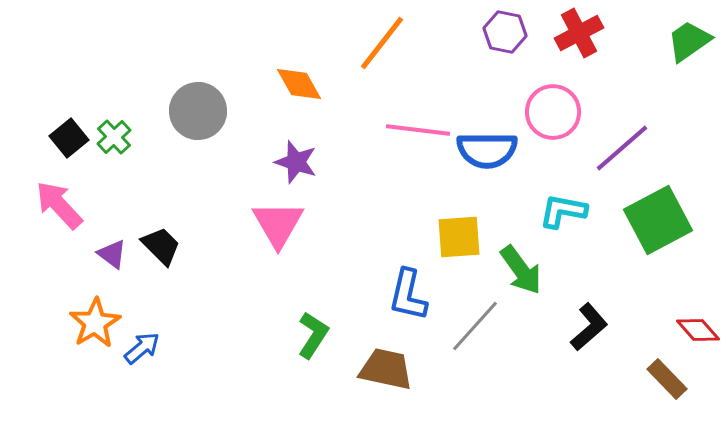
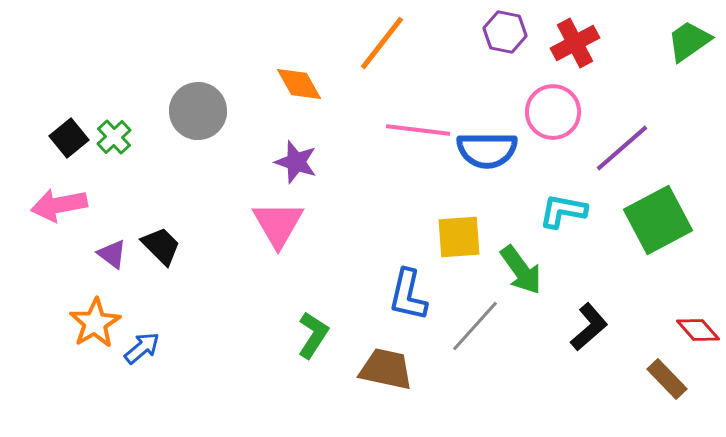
red cross: moved 4 px left, 10 px down
pink arrow: rotated 58 degrees counterclockwise
